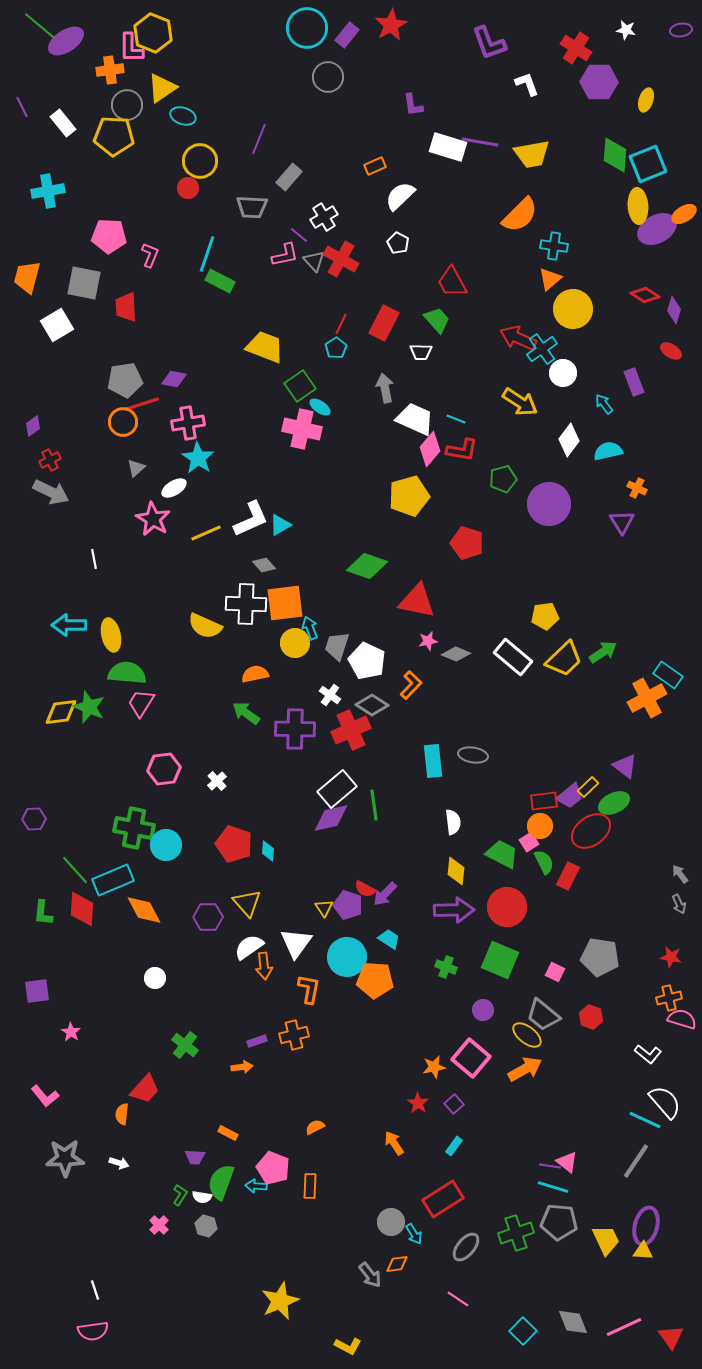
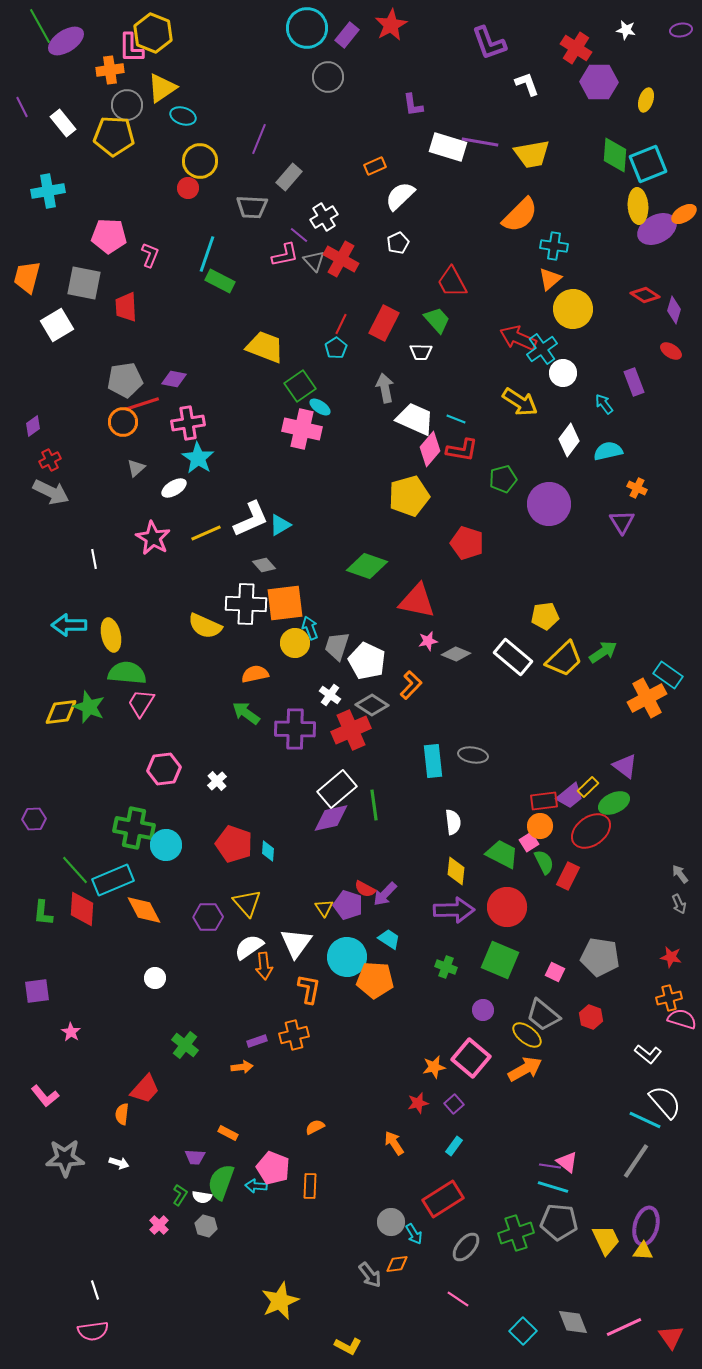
green line at (40, 26): rotated 21 degrees clockwise
white pentagon at (398, 243): rotated 20 degrees clockwise
pink star at (153, 519): moved 19 px down
red star at (418, 1103): rotated 25 degrees clockwise
